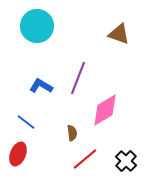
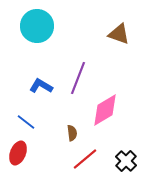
red ellipse: moved 1 px up
